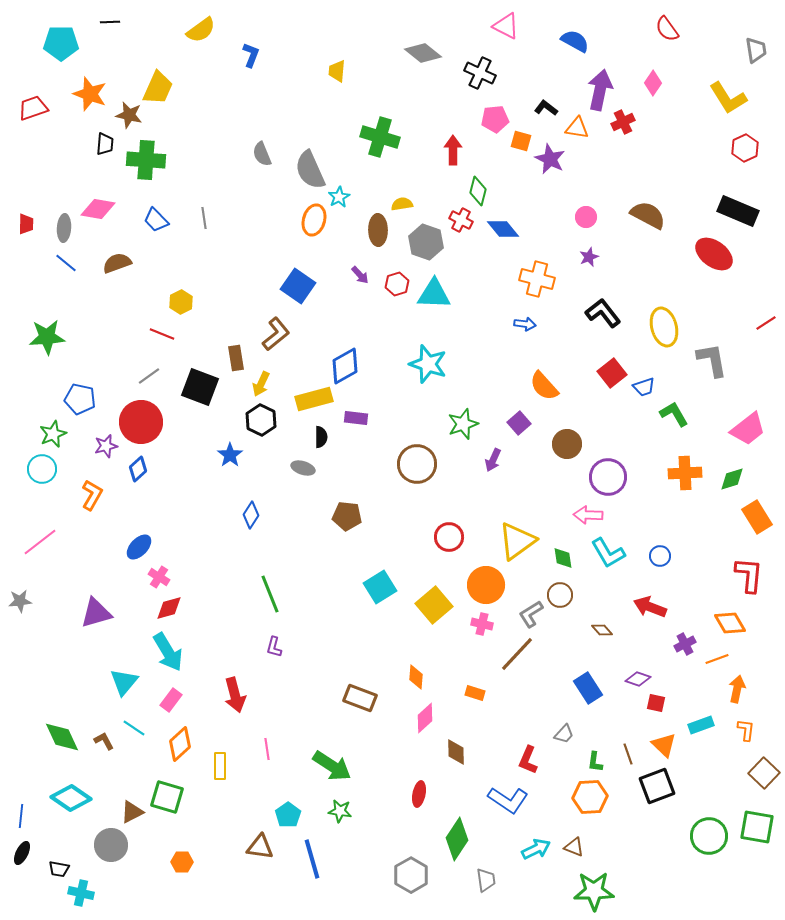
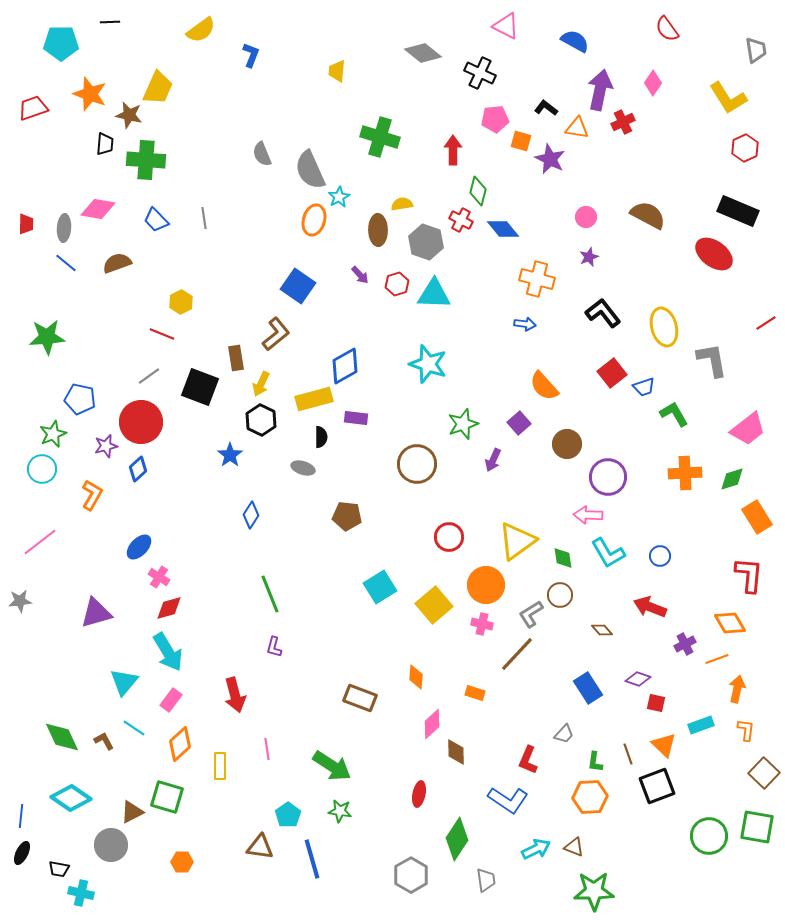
pink diamond at (425, 718): moved 7 px right, 6 px down
